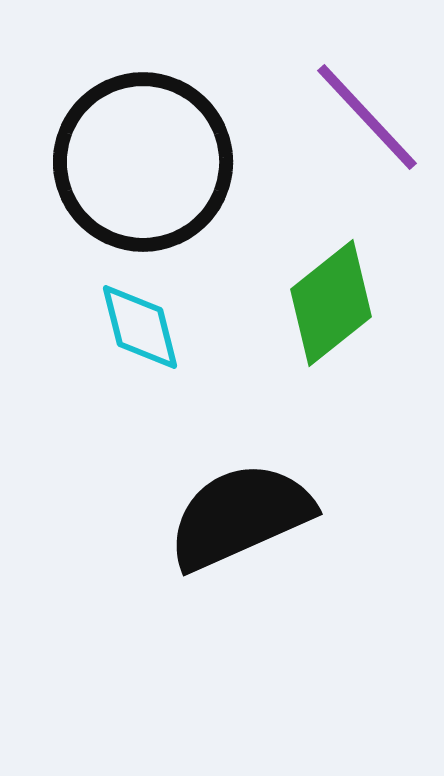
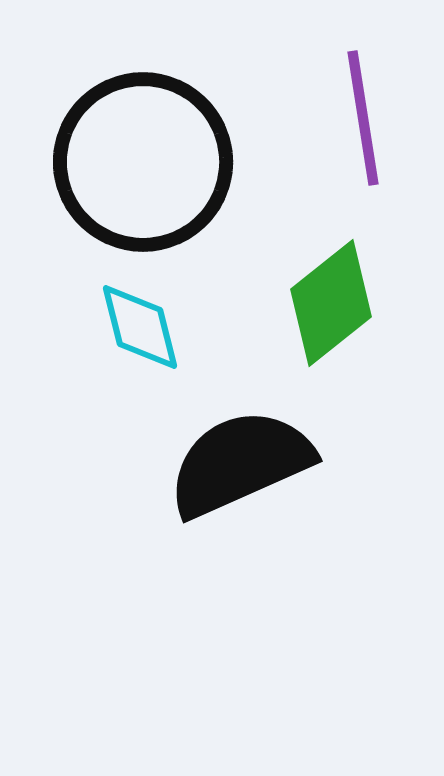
purple line: moved 4 px left, 1 px down; rotated 34 degrees clockwise
black semicircle: moved 53 px up
